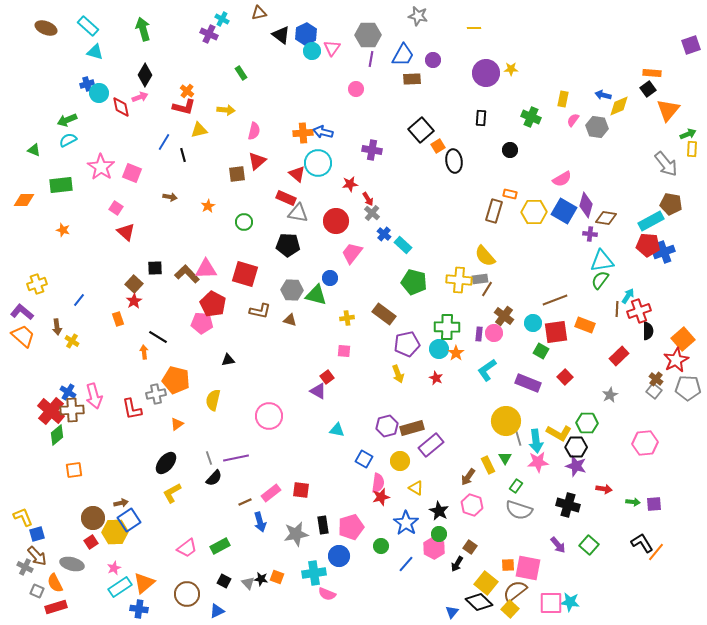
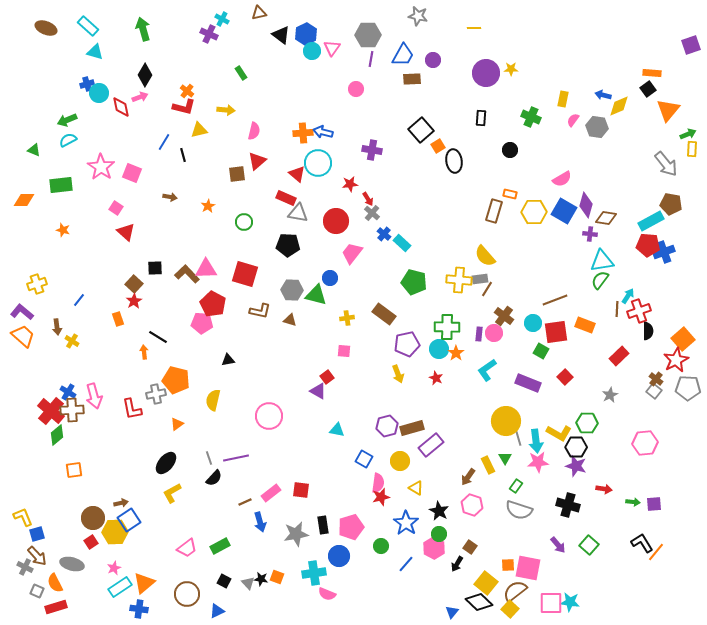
cyan rectangle at (403, 245): moved 1 px left, 2 px up
